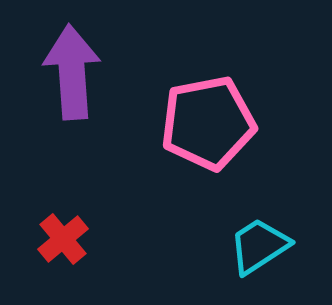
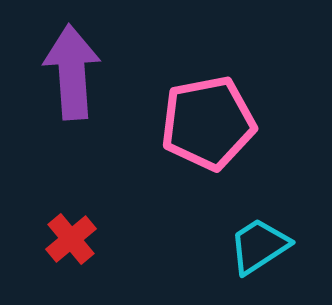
red cross: moved 8 px right
